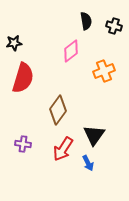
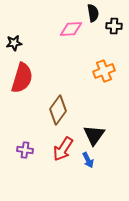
black semicircle: moved 7 px right, 8 px up
black cross: rotated 14 degrees counterclockwise
pink diamond: moved 22 px up; rotated 35 degrees clockwise
red semicircle: moved 1 px left
purple cross: moved 2 px right, 6 px down
blue arrow: moved 3 px up
